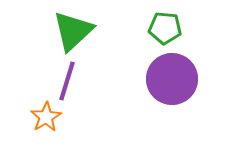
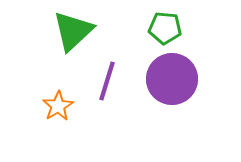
purple line: moved 40 px right
orange star: moved 12 px right, 11 px up
